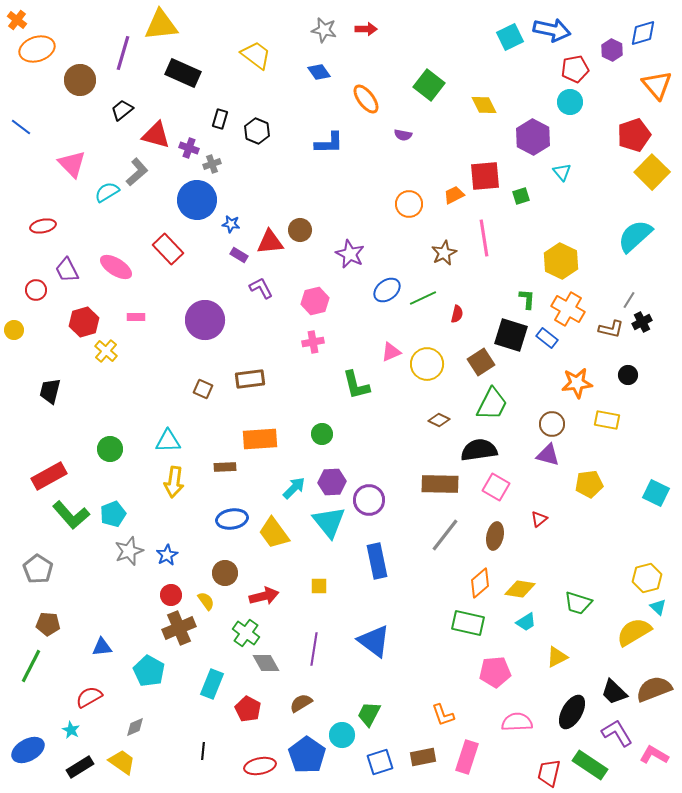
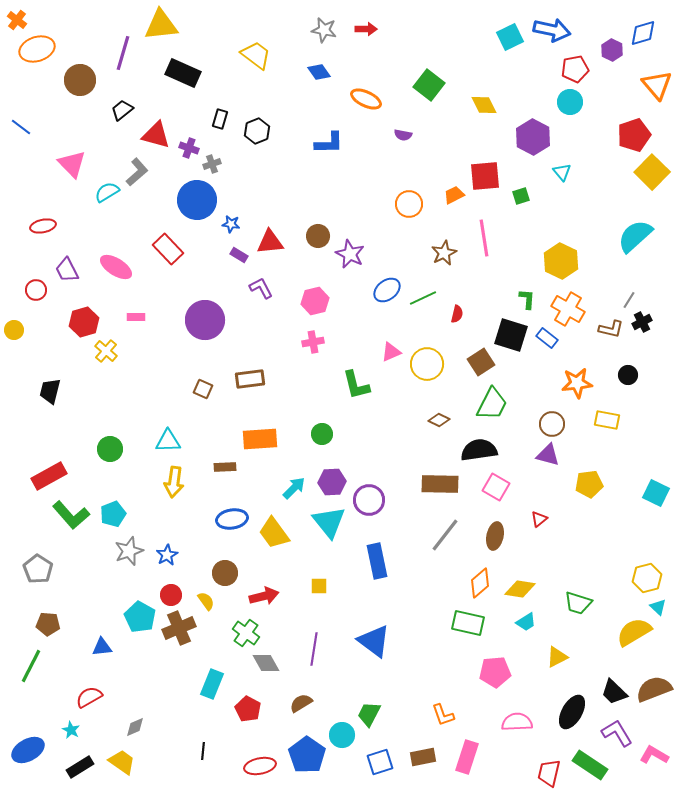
orange ellipse at (366, 99): rotated 28 degrees counterclockwise
black hexagon at (257, 131): rotated 15 degrees clockwise
brown circle at (300, 230): moved 18 px right, 6 px down
cyan pentagon at (149, 671): moved 9 px left, 54 px up
